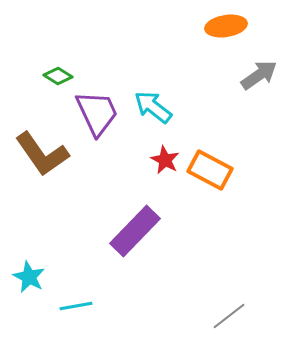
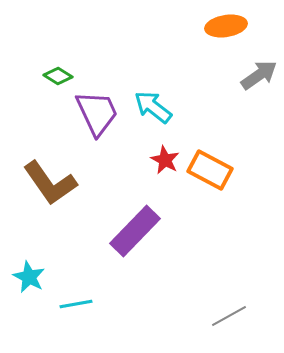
brown L-shape: moved 8 px right, 29 px down
cyan line: moved 2 px up
gray line: rotated 9 degrees clockwise
